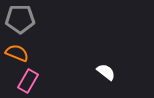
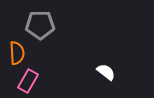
gray pentagon: moved 20 px right, 6 px down
orange semicircle: rotated 65 degrees clockwise
